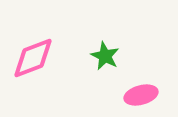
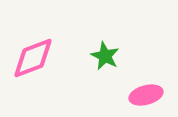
pink ellipse: moved 5 px right
